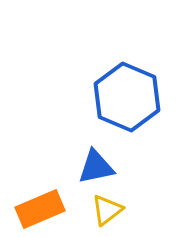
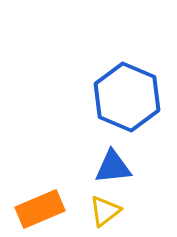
blue triangle: moved 17 px right; rotated 6 degrees clockwise
yellow triangle: moved 2 px left, 1 px down
